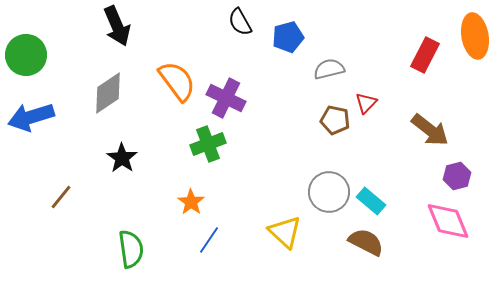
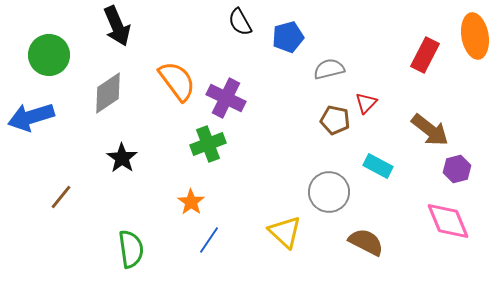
green circle: moved 23 px right
purple hexagon: moved 7 px up
cyan rectangle: moved 7 px right, 35 px up; rotated 12 degrees counterclockwise
